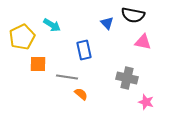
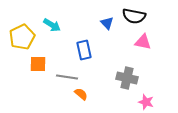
black semicircle: moved 1 px right, 1 px down
